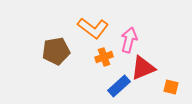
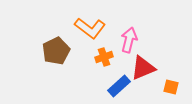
orange L-shape: moved 3 px left
brown pentagon: rotated 16 degrees counterclockwise
